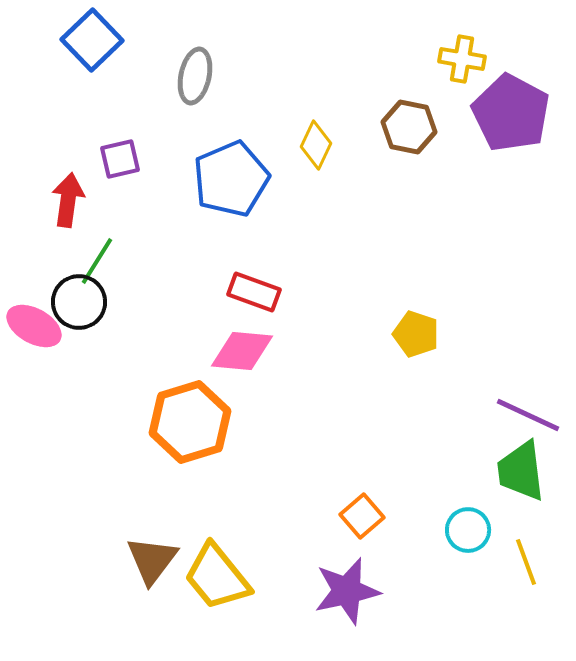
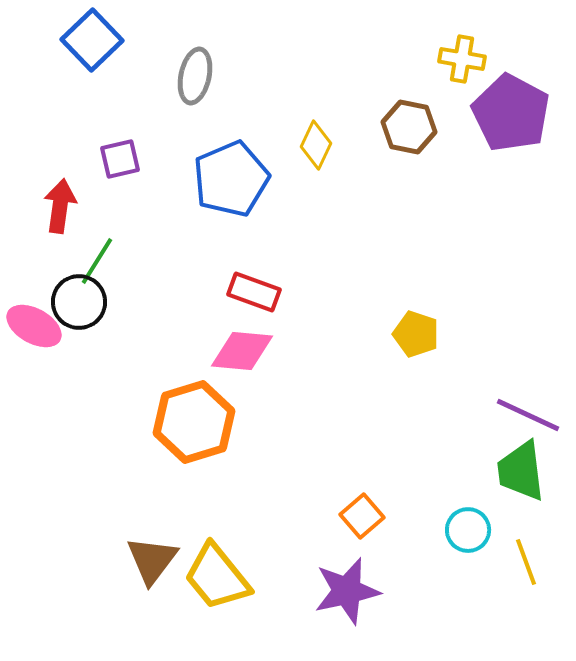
red arrow: moved 8 px left, 6 px down
orange hexagon: moved 4 px right
